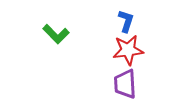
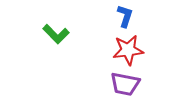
blue L-shape: moved 1 px left, 5 px up
purple trapezoid: rotated 76 degrees counterclockwise
